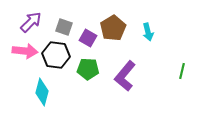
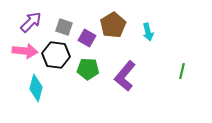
brown pentagon: moved 3 px up
purple square: moved 1 px left
cyan diamond: moved 6 px left, 4 px up
